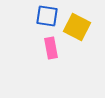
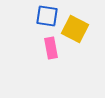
yellow square: moved 2 px left, 2 px down
